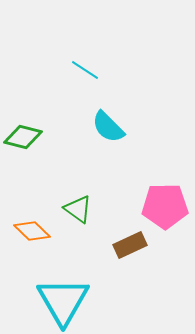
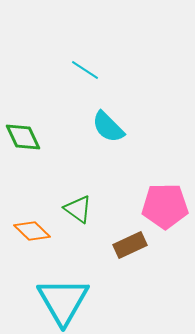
green diamond: rotated 51 degrees clockwise
